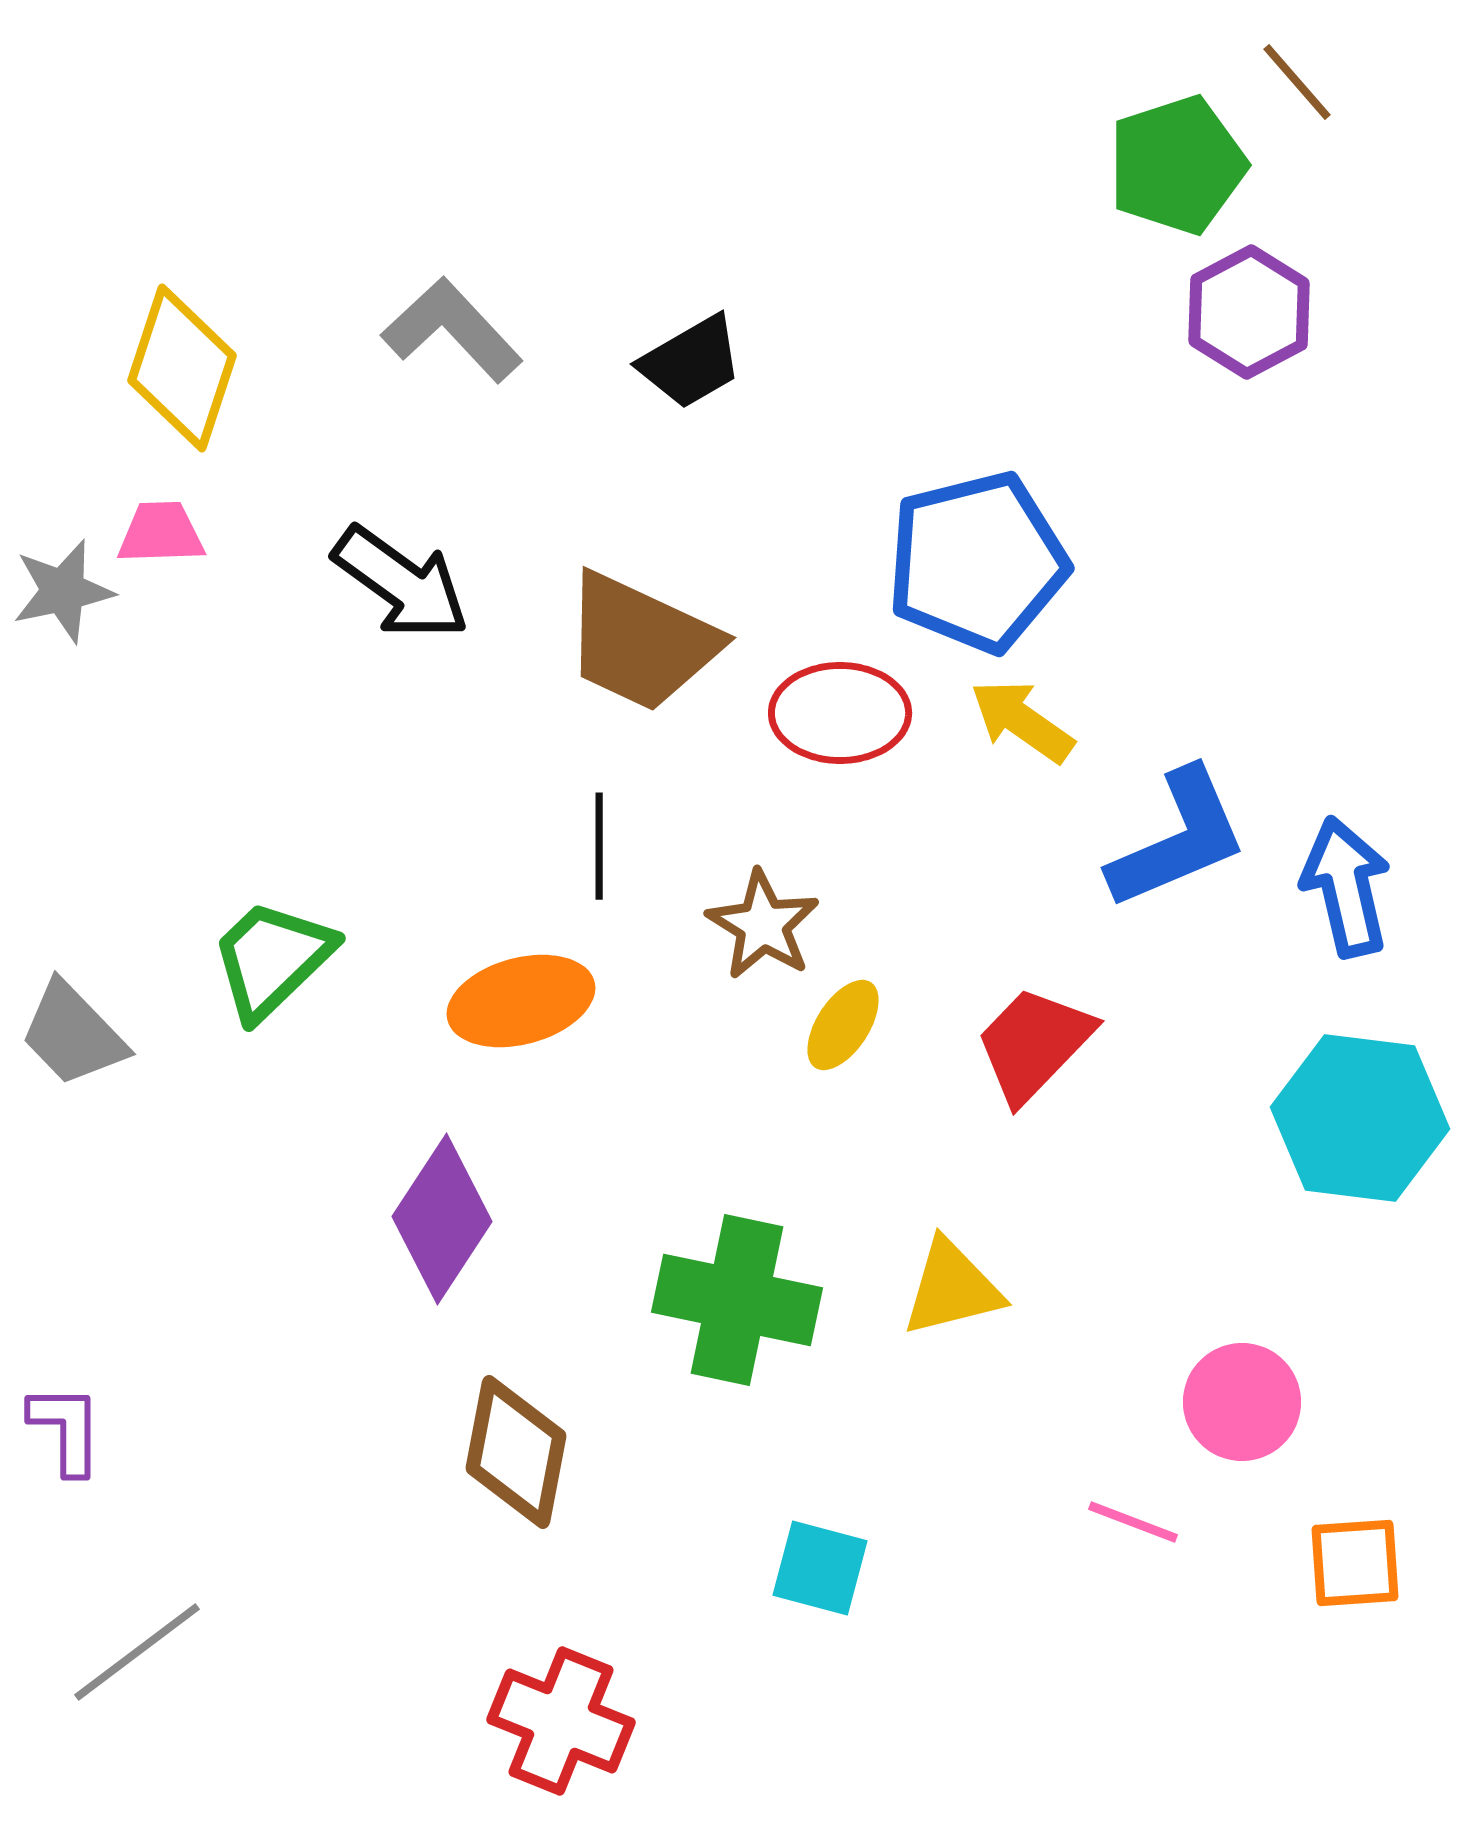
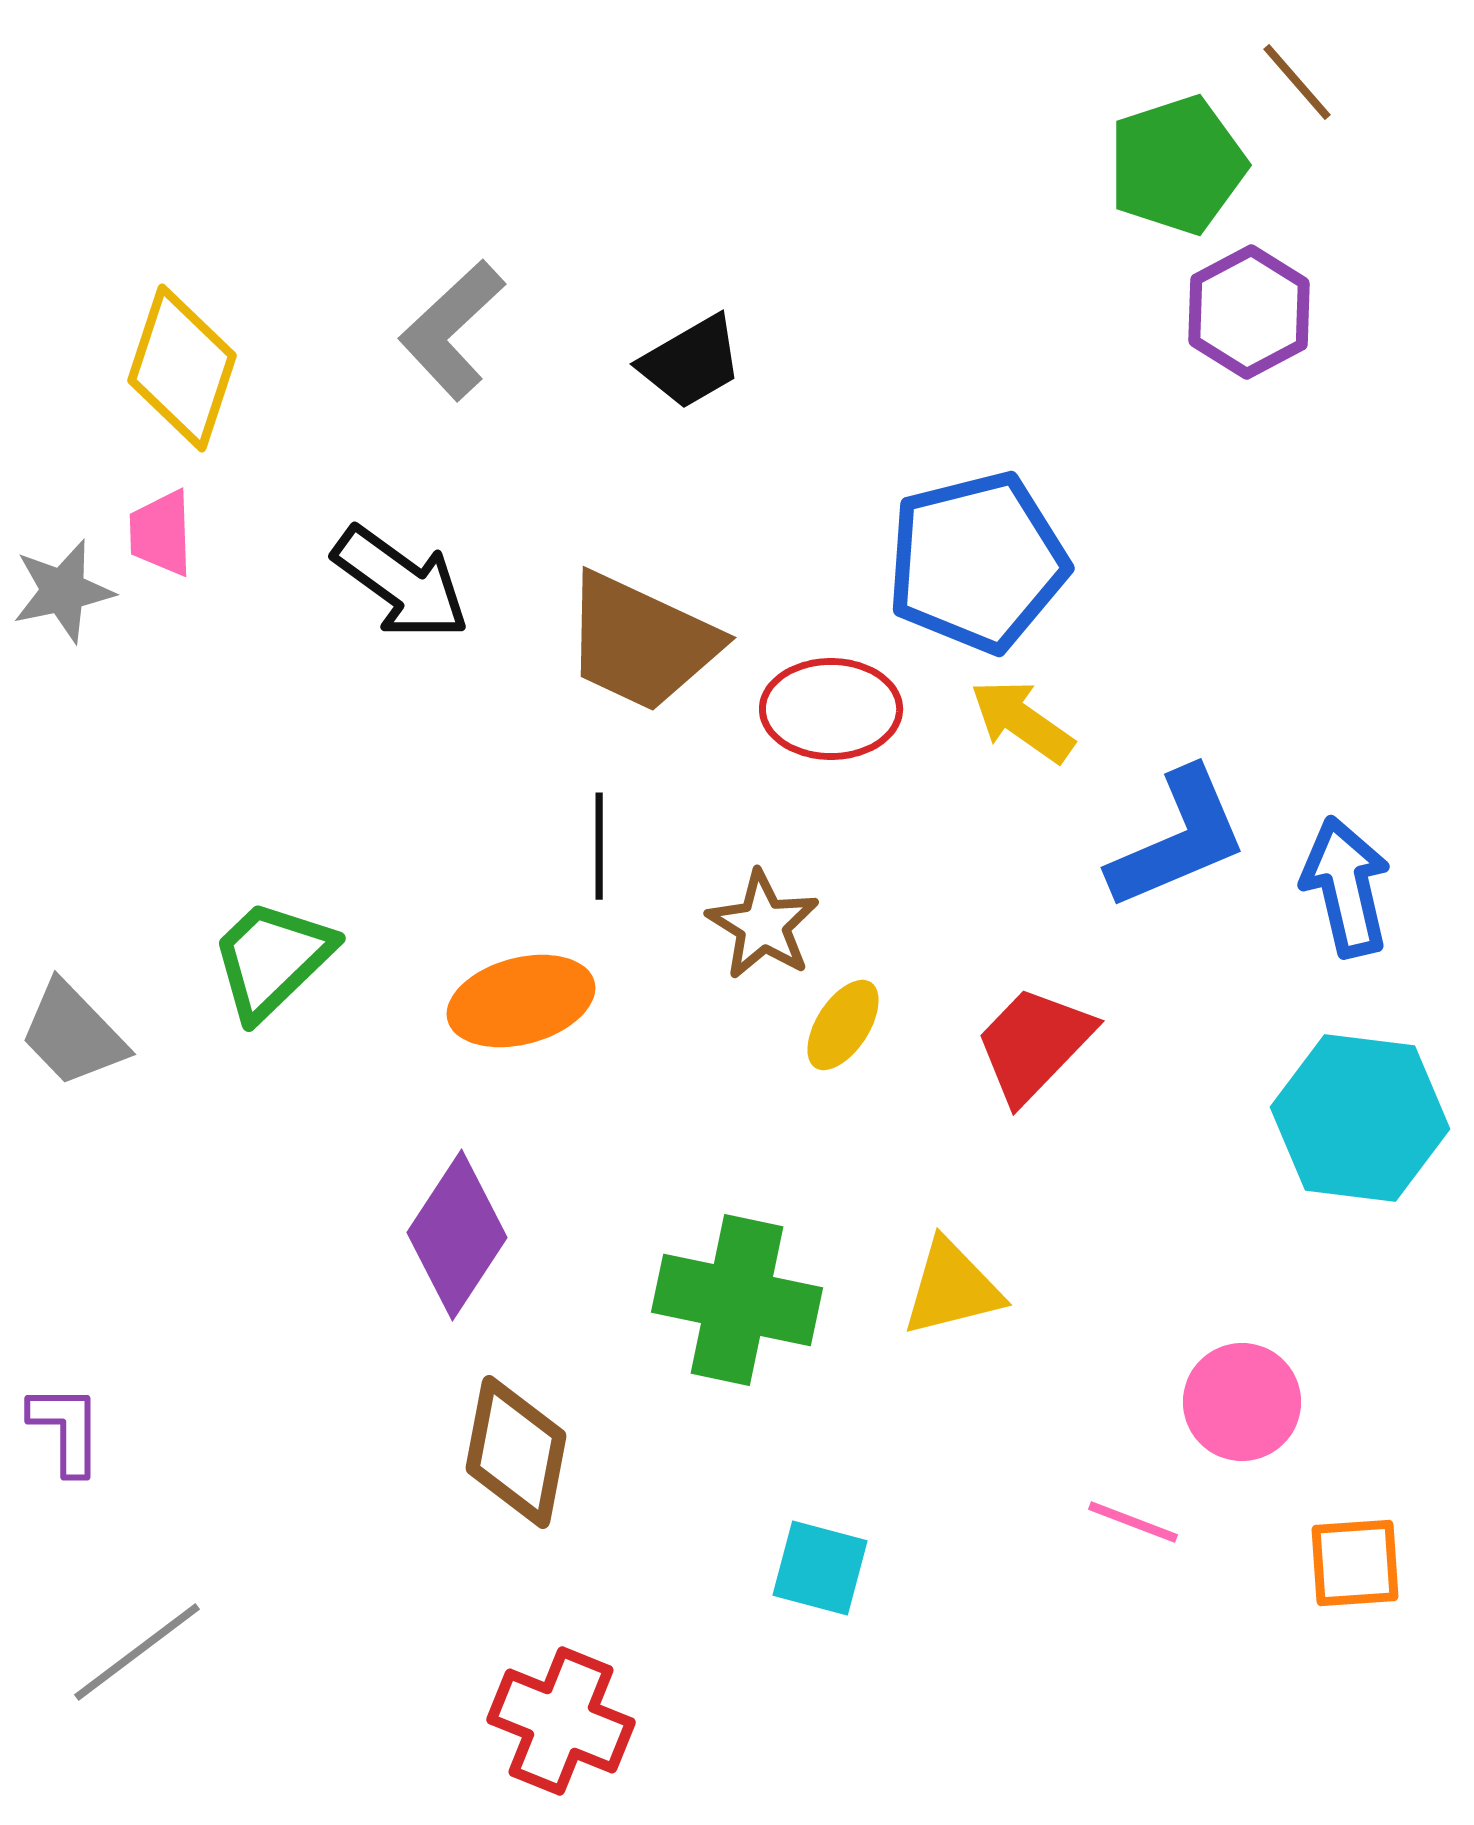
gray L-shape: rotated 90 degrees counterclockwise
pink trapezoid: rotated 90 degrees counterclockwise
red ellipse: moved 9 px left, 4 px up
purple diamond: moved 15 px right, 16 px down
